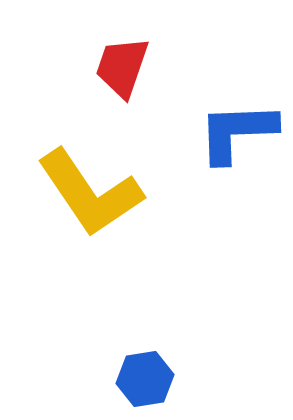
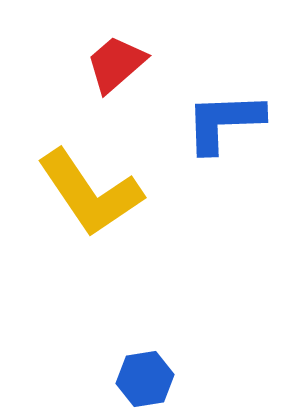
red trapezoid: moved 6 px left, 3 px up; rotated 30 degrees clockwise
blue L-shape: moved 13 px left, 10 px up
